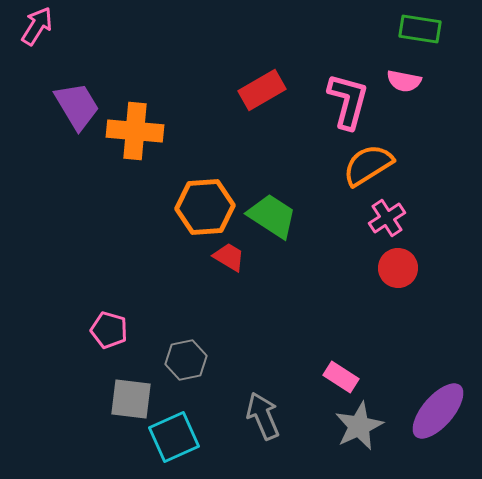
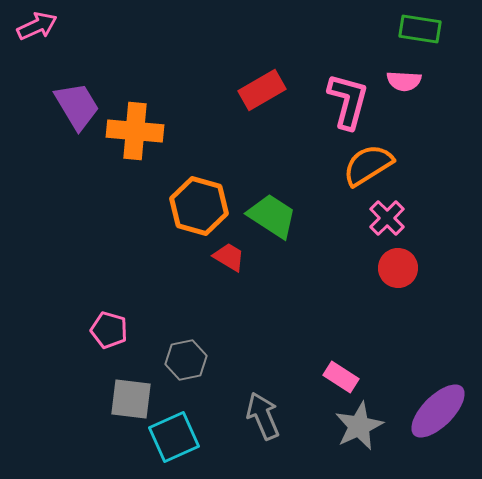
pink arrow: rotated 33 degrees clockwise
pink semicircle: rotated 8 degrees counterclockwise
orange hexagon: moved 6 px left, 1 px up; rotated 20 degrees clockwise
pink cross: rotated 12 degrees counterclockwise
purple ellipse: rotated 4 degrees clockwise
